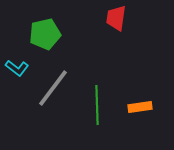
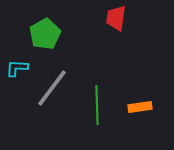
green pentagon: rotated 16 degrees counterclockwise
cyan L-shape: rotated 145 degrees clockwise
gray line: moved 1 px left
